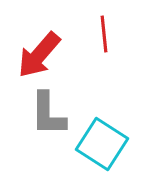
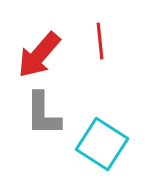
red line: moved 4 px left, 7 px down
gray L-shape: moved 5 px left
